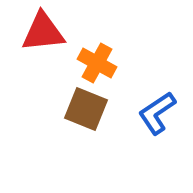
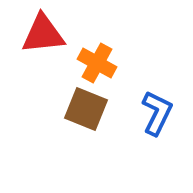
red triangle: moved 2 px down
blue L-shape: rotated 150 degrees clockwise
